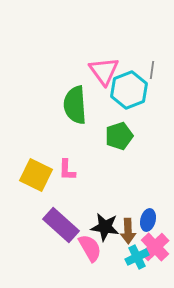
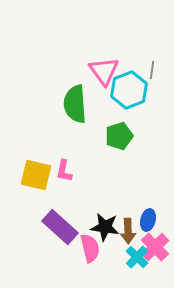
green semicircle: moved 1 px up
pink L-shape: moved 3 px left, 1 px down; rotated 10 degrees clockwise
yellow square: rotated 12 degrees counterclockwise
purple rectangle: moved 1 px left, 2 px down
pink semicircle: rotated 16 degrees clockwise
cyan cross: rotated 20 degrees counterclockwise
